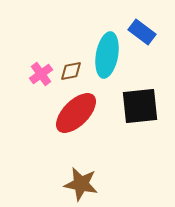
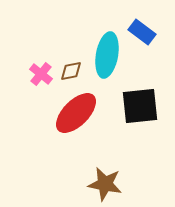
pink cross: rotated 15 degrees counterclockwise
brown star: moved 24 px right
